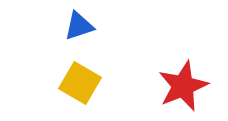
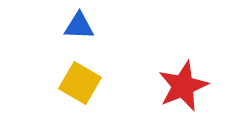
blue triangle: rotated 20 degrees clockwise
